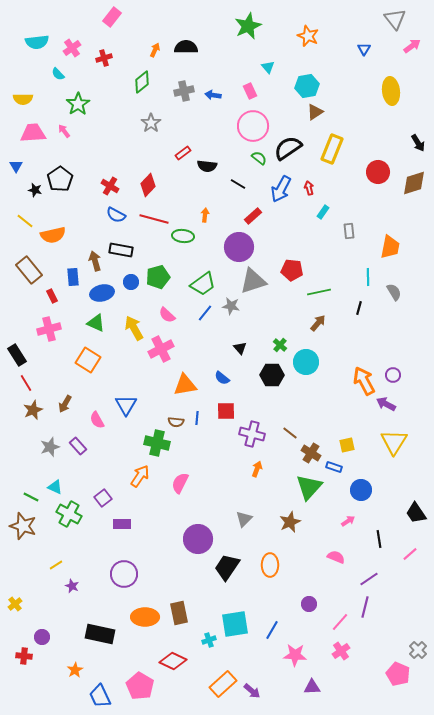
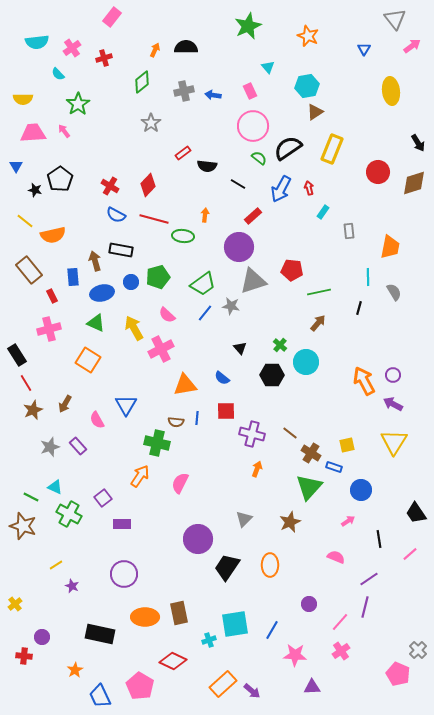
purple arrow at (386, 404): moved 7 px right
